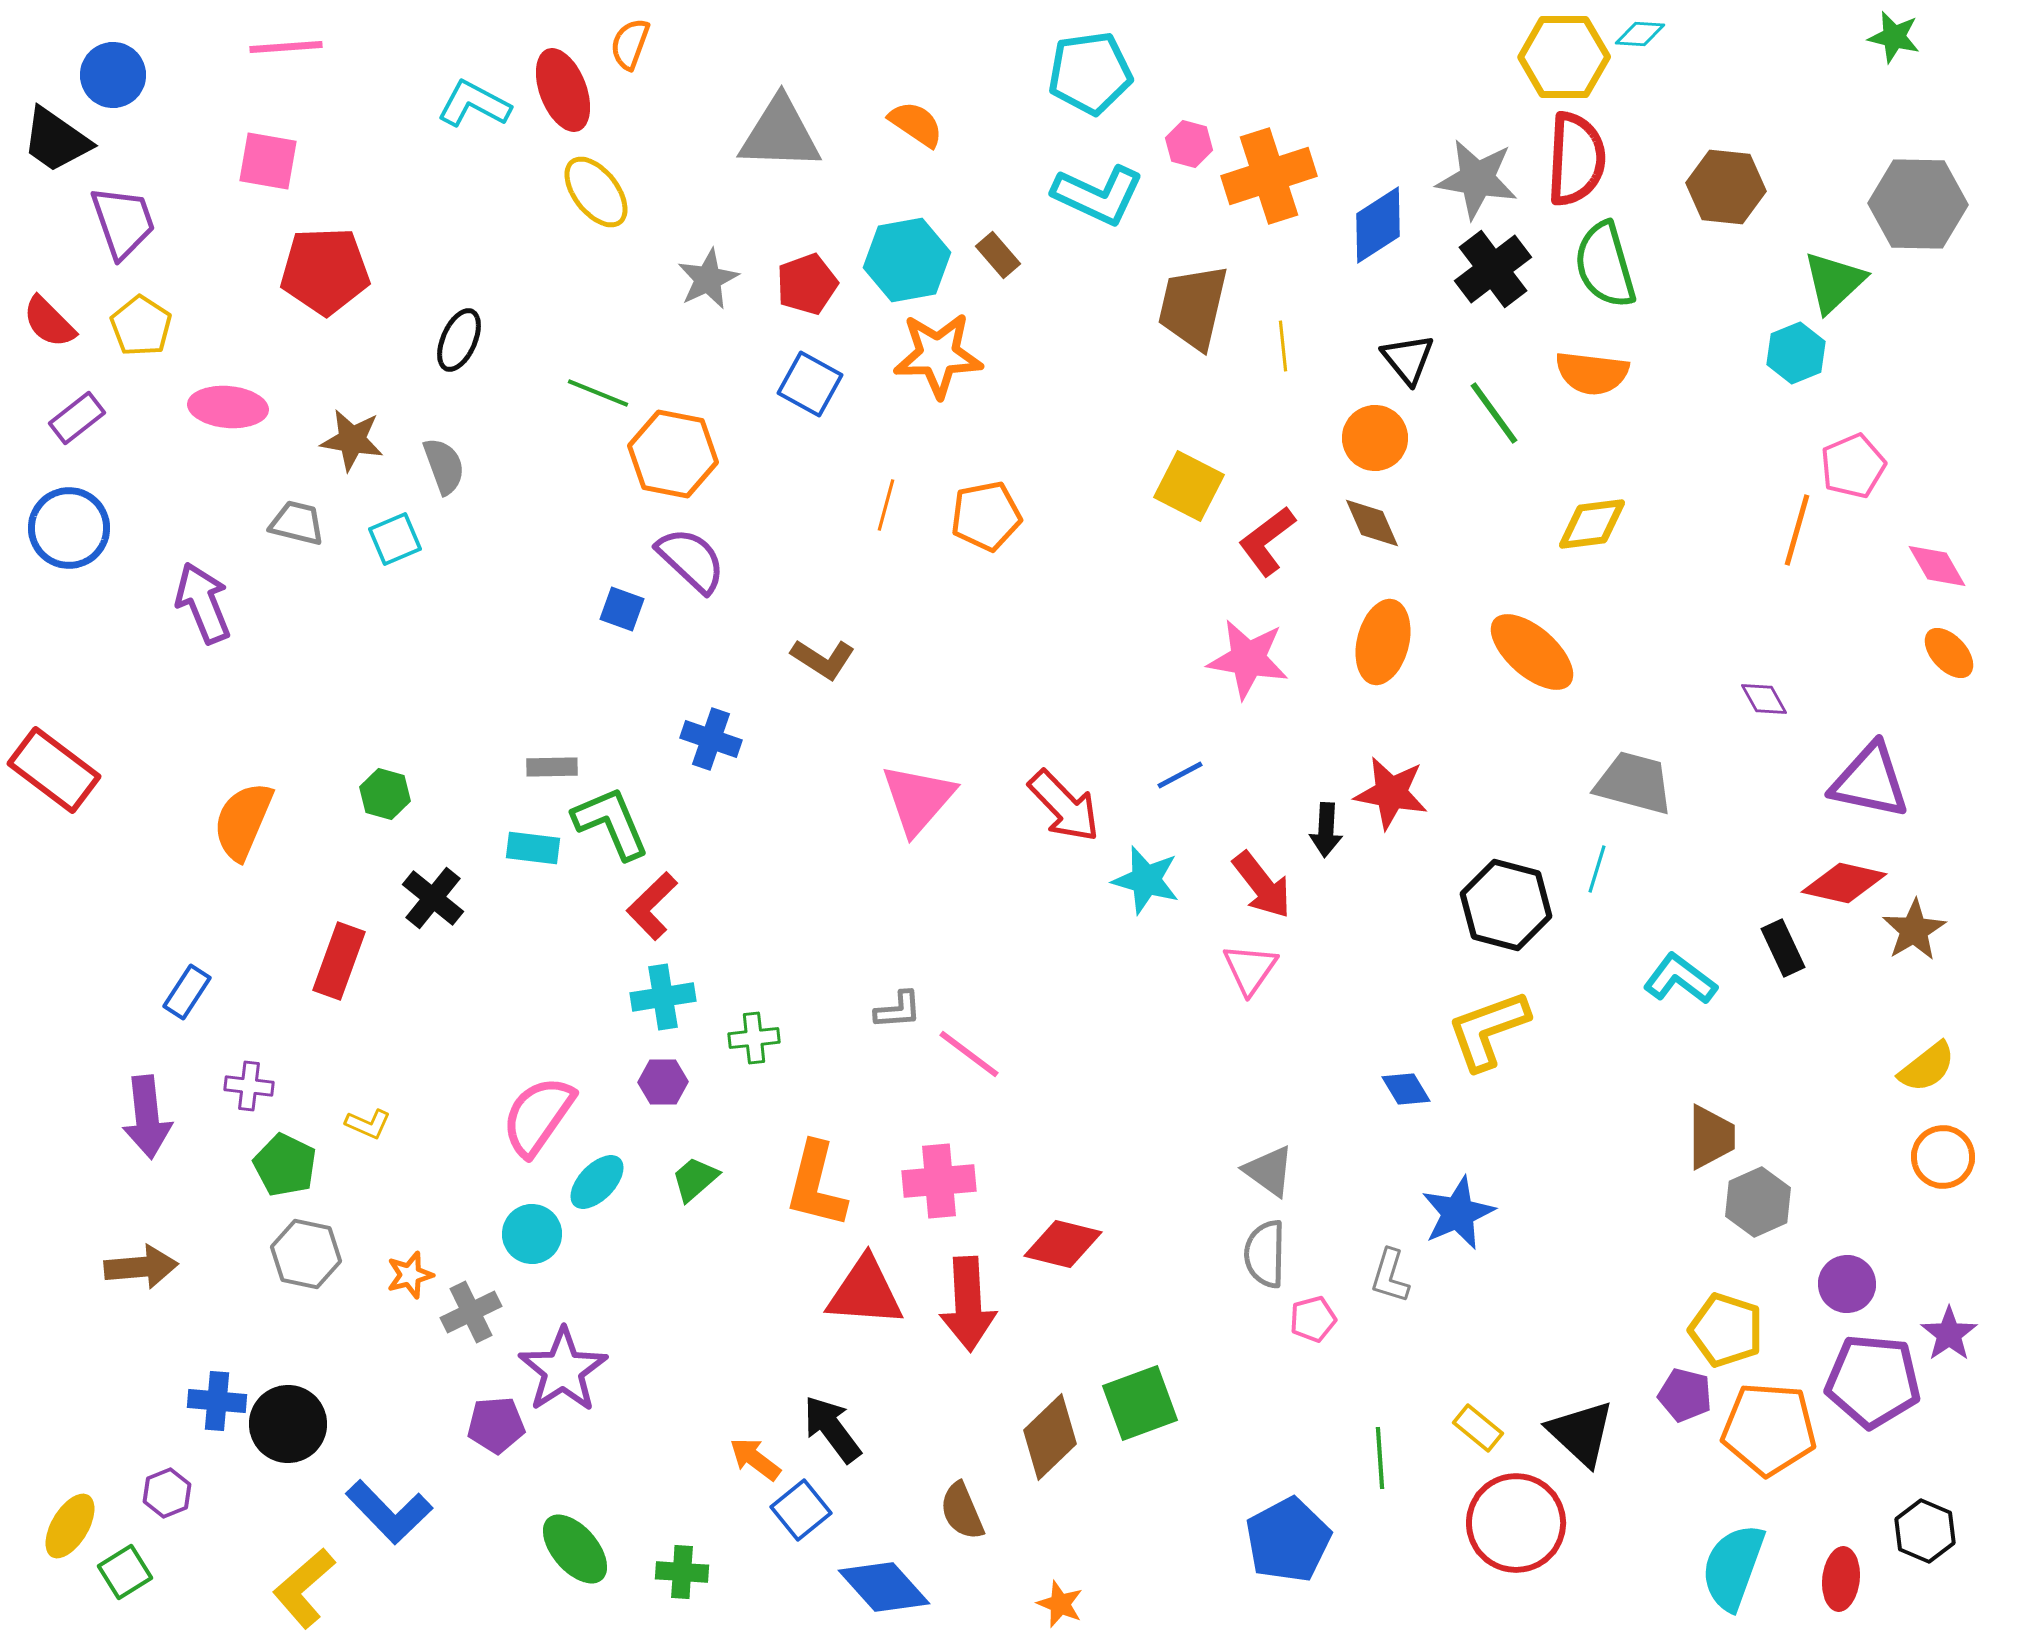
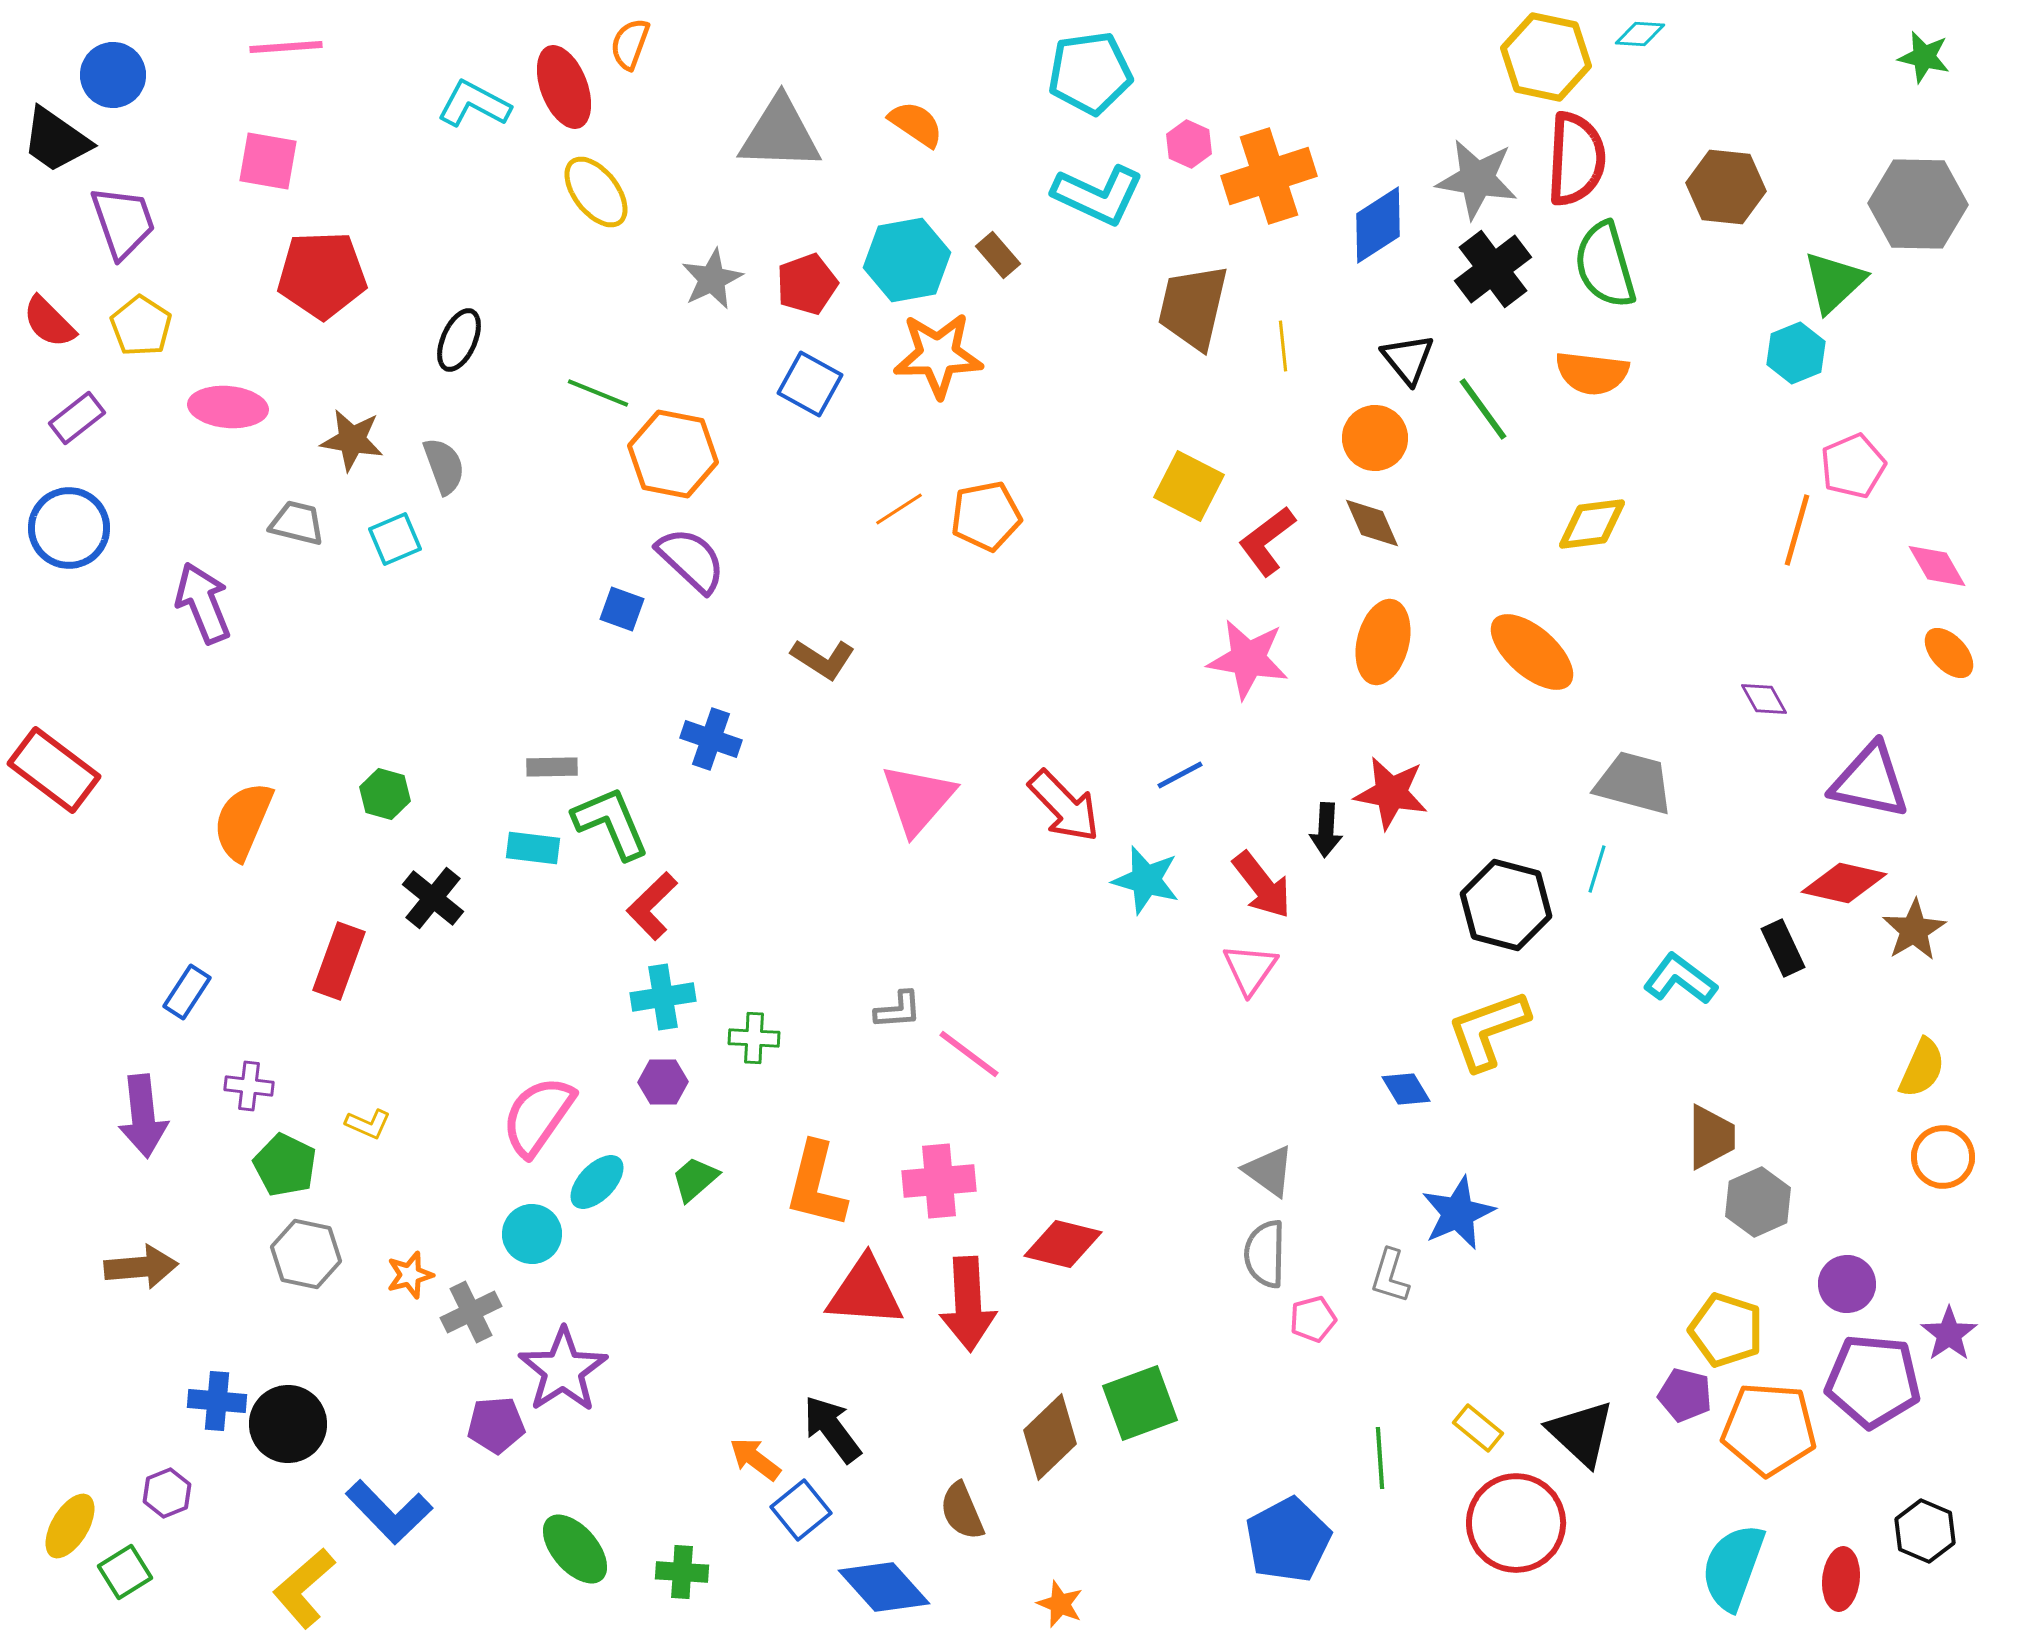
green star at (1894, 37): moved 30 px right, 20 px down
yellow hexagon at (1564, 57): moved 18 px left; rotated 12 degrees clockwise
red ellipse at (563, 90): moved 1 px right, 3 px up
pink hexagon at (1189, 144): rotated 9 degrees clockwise
red pentagon at (325, 271): moved 3 px left, 4 px down
gray star at (708, 279): moved 4 px right
green line at (1494, 413): moved 11 px left, 4 px up
orange line at (886, 505): moved 13 px right, 4 px down; rotated 42 degrees clockwise
green cross at (754, 1038): rotated 9 degrees clockwise
yellow semicircle at (1927, 1067): moved 5 px left, 1 px down; rotated 28 degrees counterclockwise
purple arrow at (147, 1117): moved 4 px left, 1 px up
